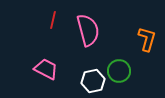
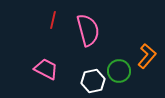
orange L-shape: moved 17 px down; rotated 25 degrees clockwise
